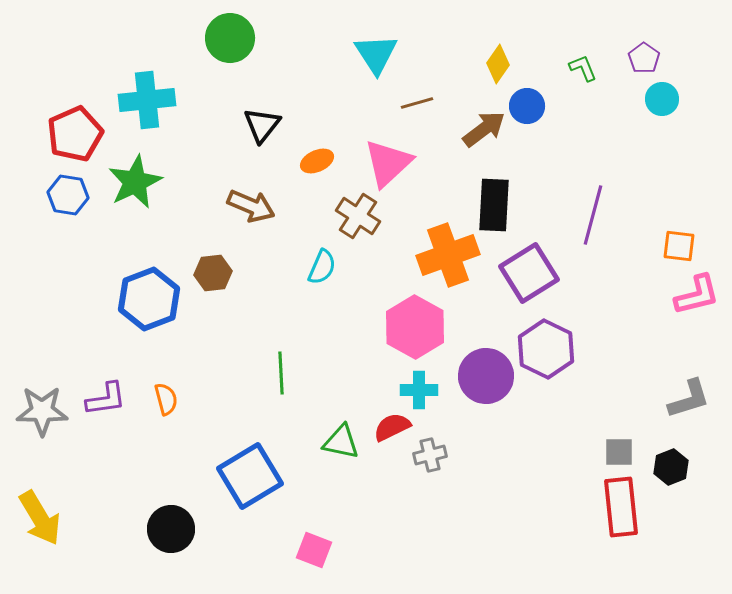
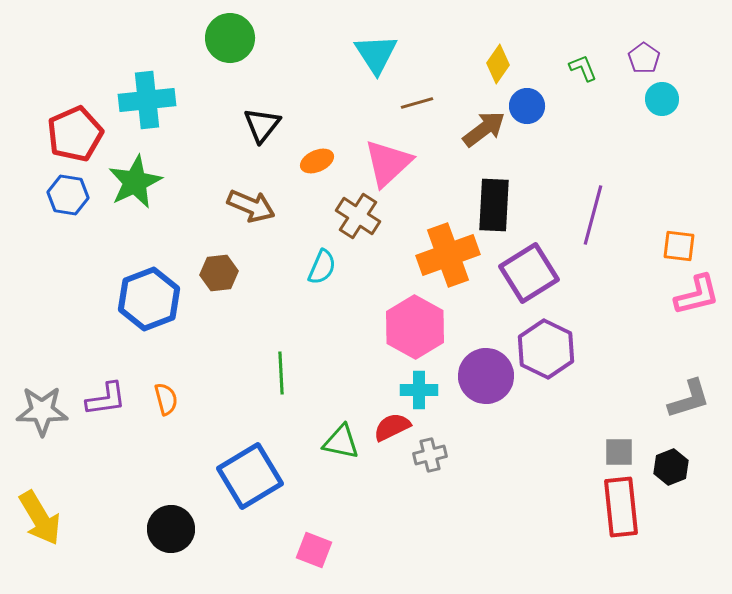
brown hexagon at (213, 273): moved 6 px right
